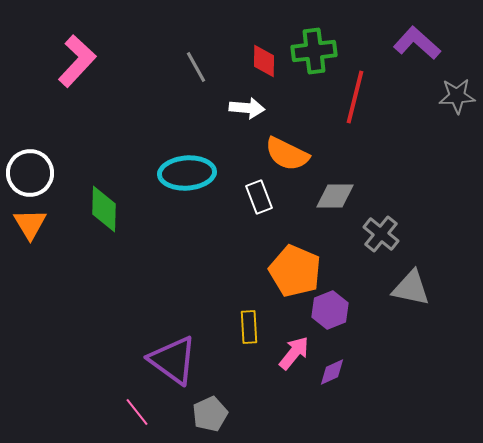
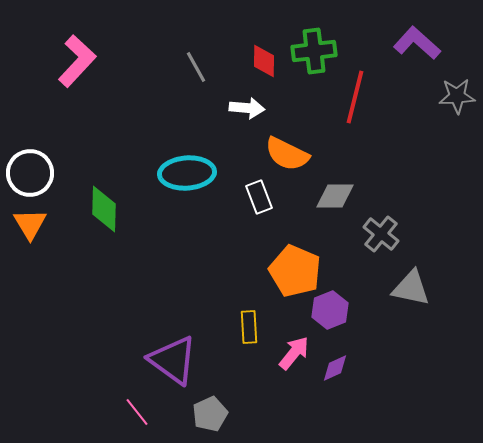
purple diamond: moved 3 px right, 4 px up
